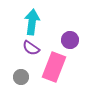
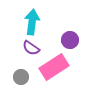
pink rectangle: rotated 36 degrees clockwise
